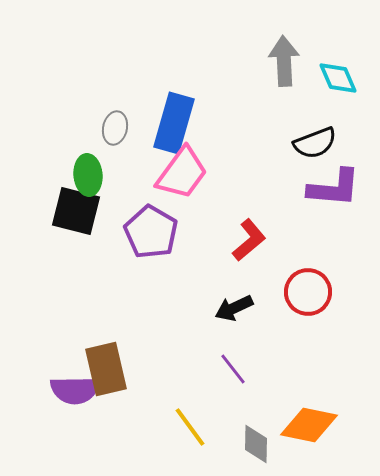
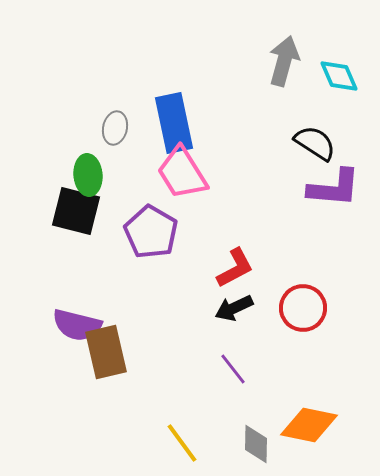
gray arrow: rotated 18 degrees clockwise
cyan diamond: moved 1 px right, 2 px up
blue rectangle: rotated 28 degrees counterclockwise
black semicircle: rotated 126 degrees counterclockwise
pink trapezoid: rotated 112 degrees clockwise
red L-shape: moved 14 px left, 28 px down; rotated 12 degrees clockwise
red circle: moved 5 px left, 16 px down
brown rectangle: moved 17 px up
purple semicircle: moved 2 px right, 65 px up; rotated 15 degrees clockwise
yellow line: moved 8 px left, 16 px down
